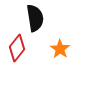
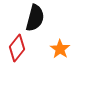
black semicircle: rotated 24 degrees clockwise
